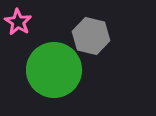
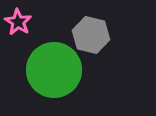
gray hexagon: moved 1 px up
